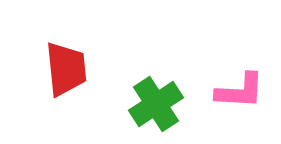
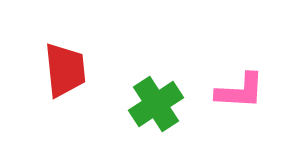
red trapezoid: moved 1 px left, 1 px down
